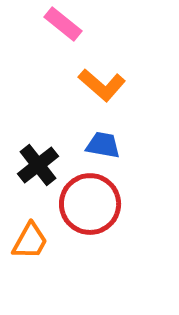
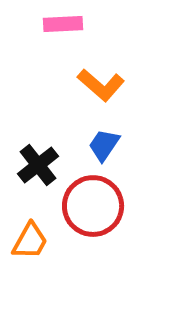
pink rectangle: rotated 42 degrees counterclockwise
orange L-shape: moved 1 px left
blue trapezoid: moved 1 px right; rotated 66 degrees counterclockwise
red circle: moved 3 px right, 2 px down
